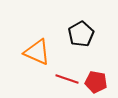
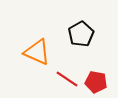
red line: rotated 15 degrees clockwise
